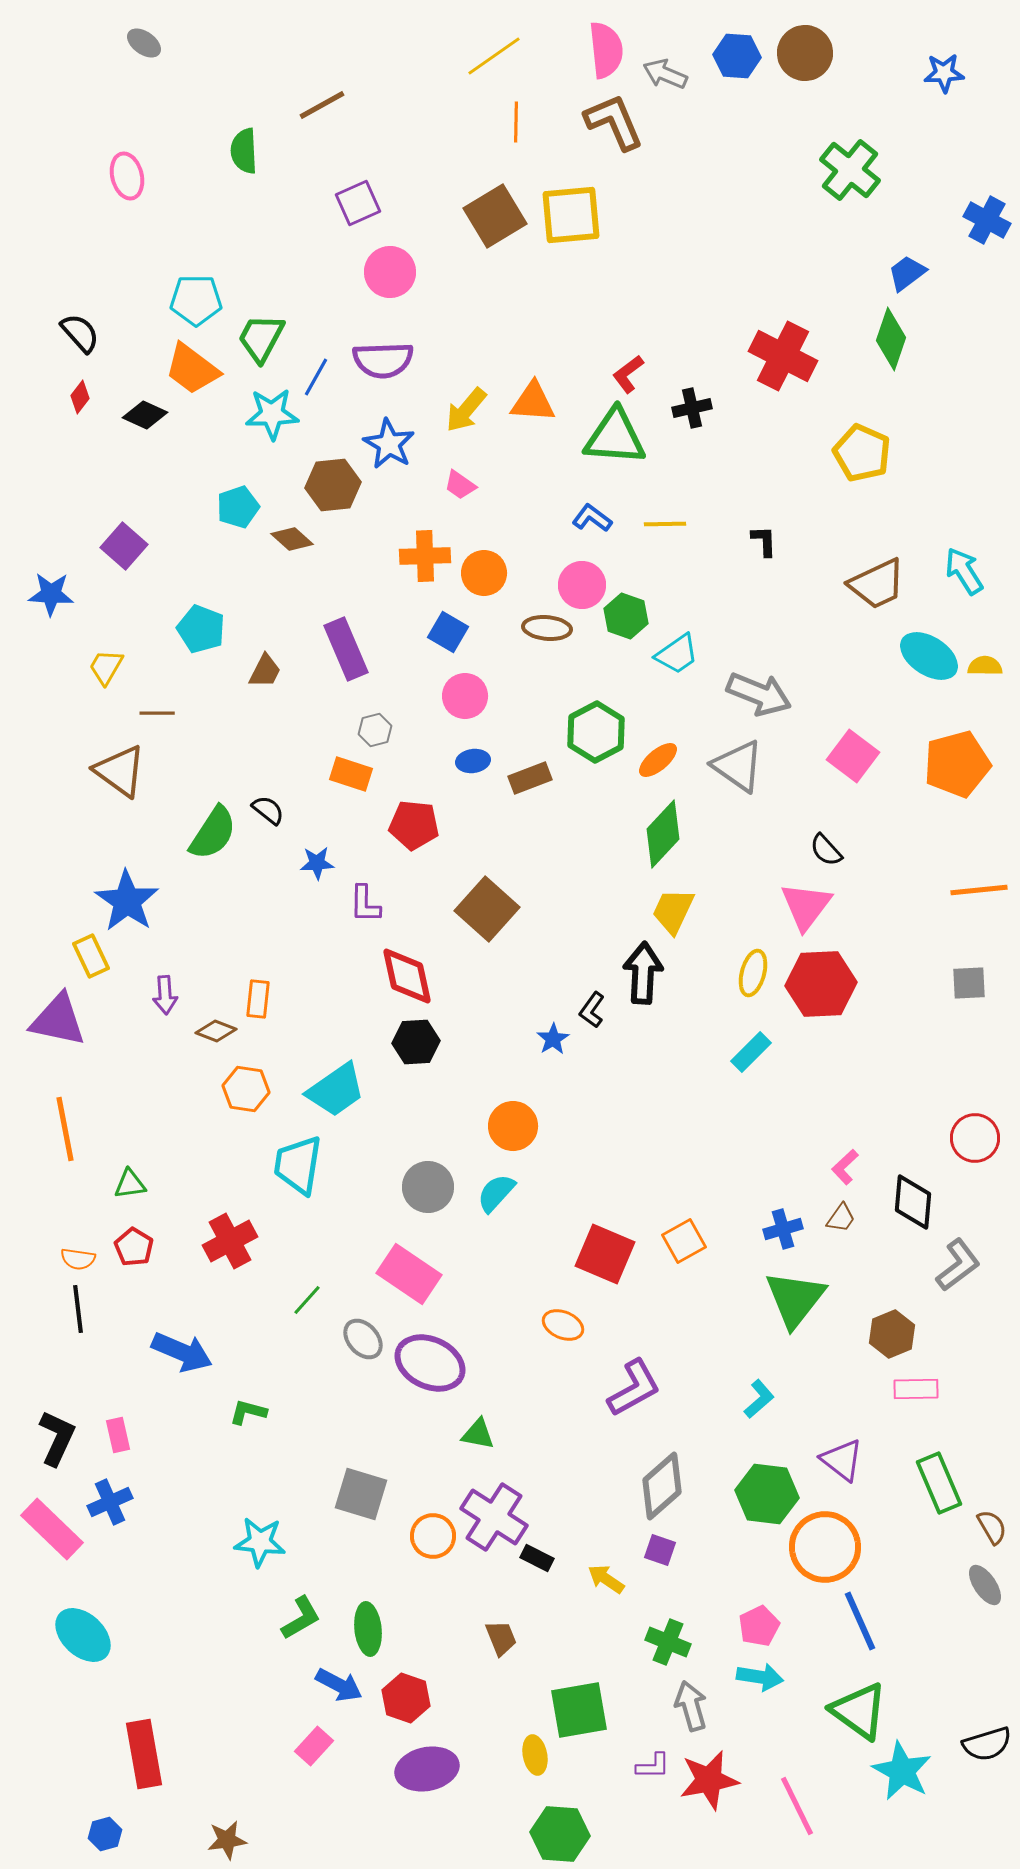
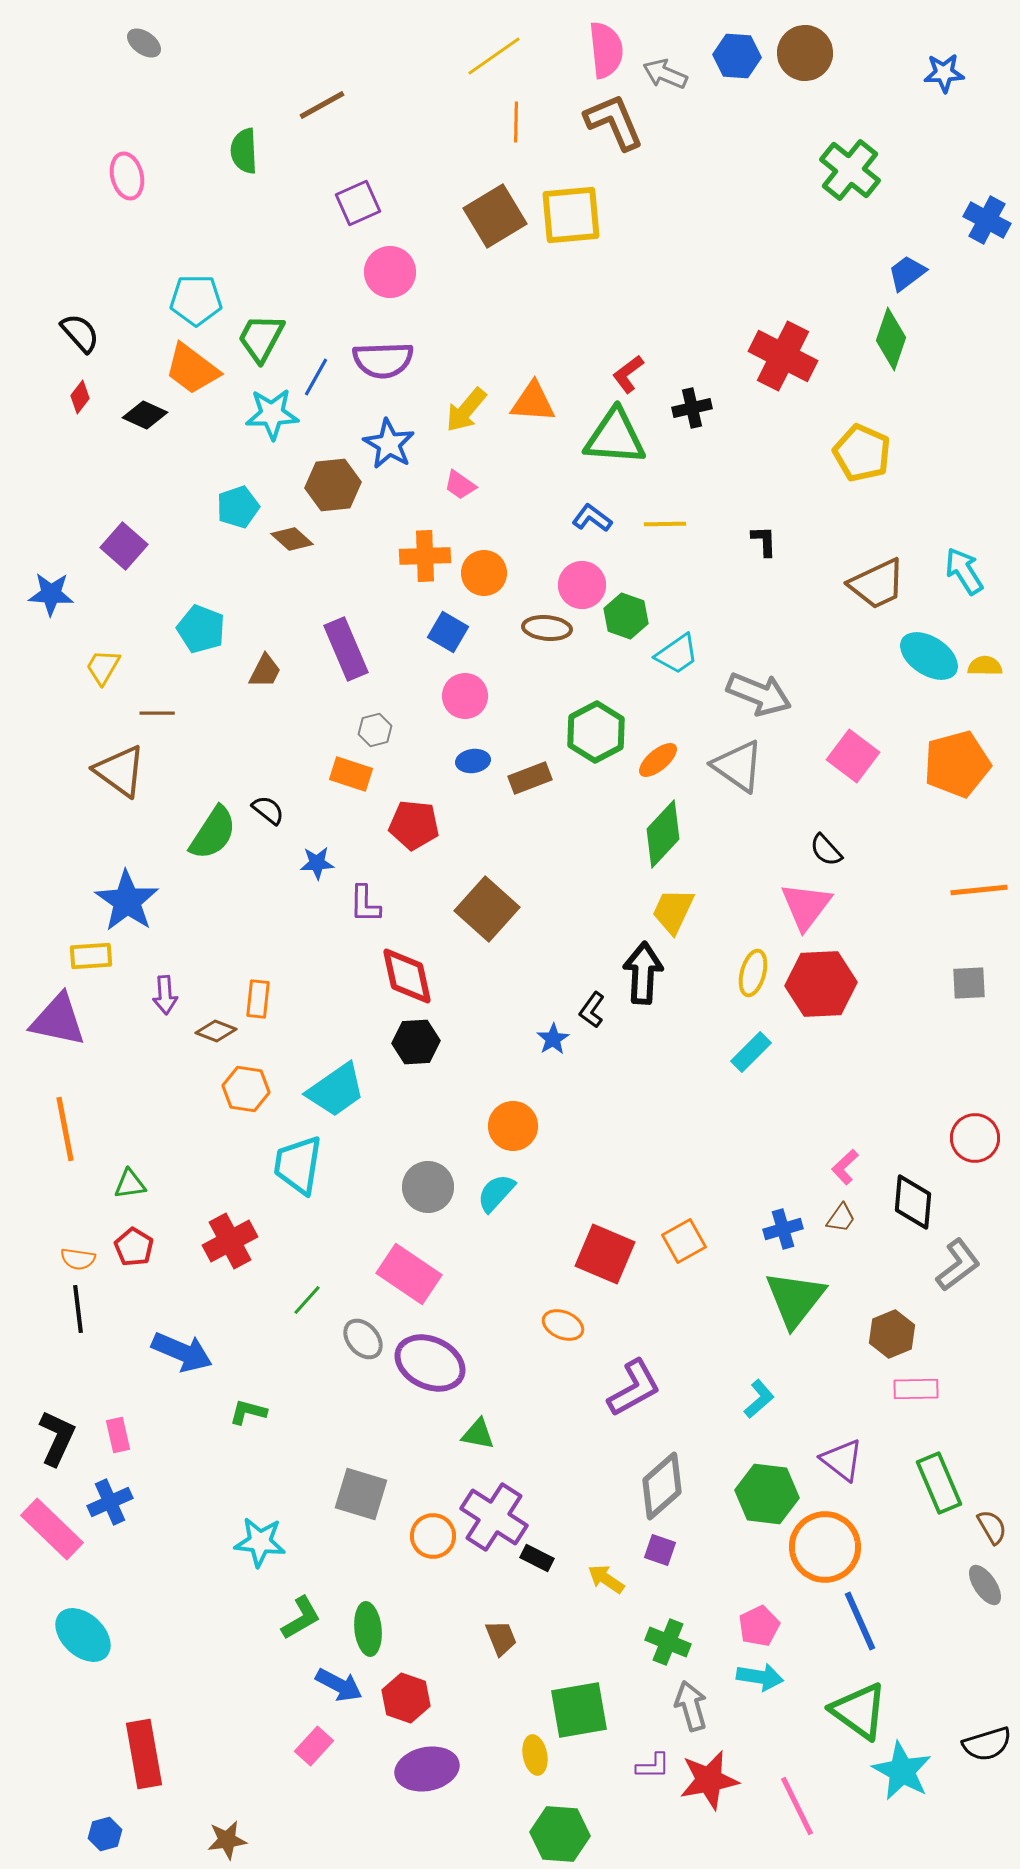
yellow trapezoid at (106, 667): moved 3 px left
yellow rectangle at (91, 956): rotated 69 degrees counterclockwise
